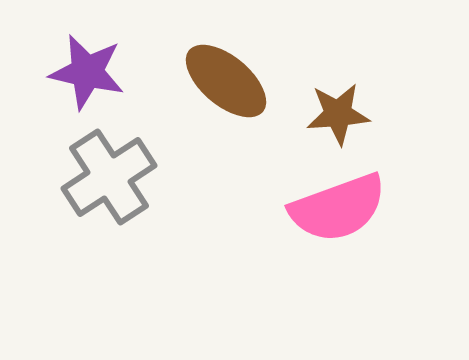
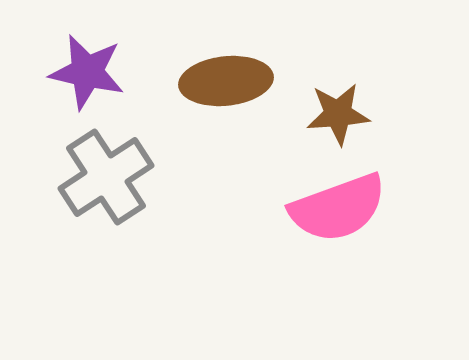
brown ellipse: rotated 46 degrees counterclockwise
gray cross: moved 3 px left
